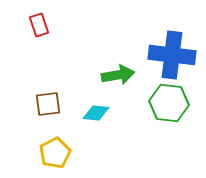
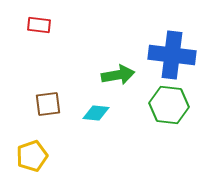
red rectangle: rotated 65 degrees counterclockwise
green hexagon: moved 2 px down
yellow pentagon: moved 23 px left, 3 px down; rotated 8 degrees clockwise
